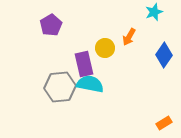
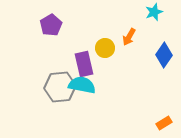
cyan semicircle: moved 8 px left, 1 px down
